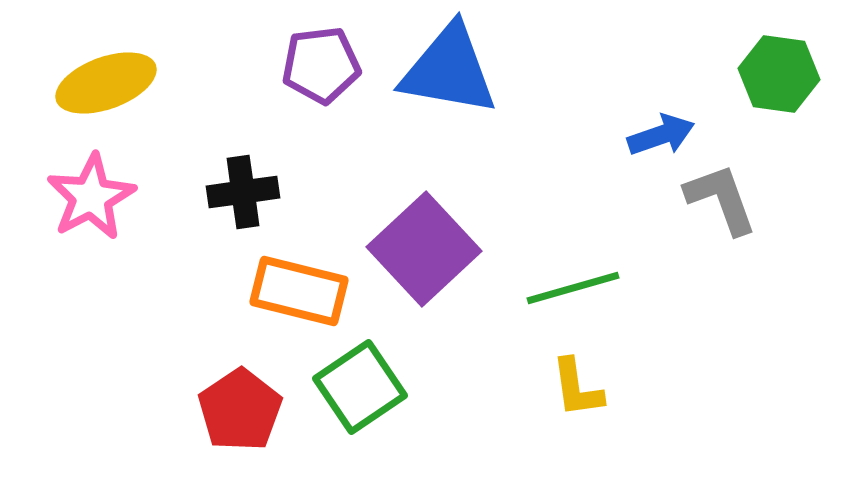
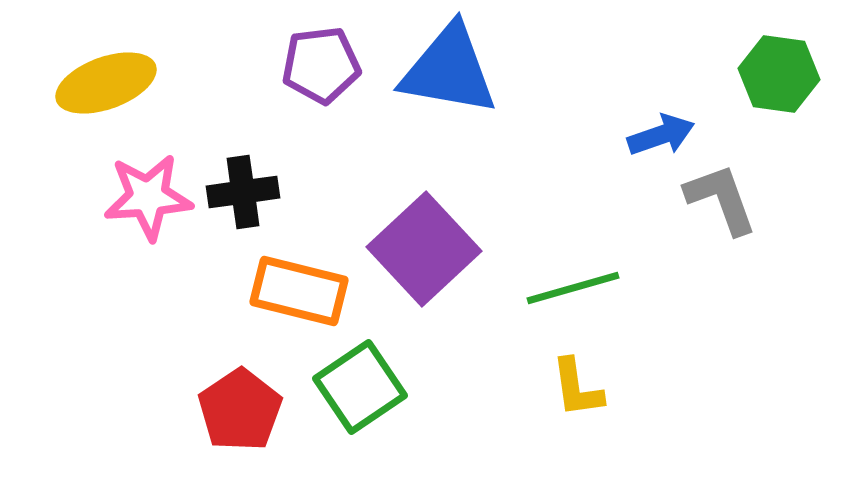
pink star: moved 57 px right; rotated 24 degrees clockwise
